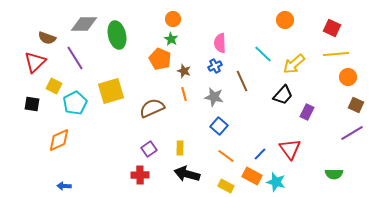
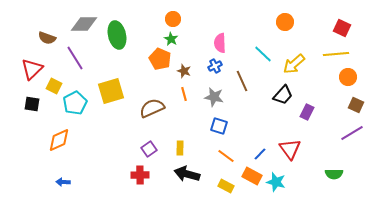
orange circle at (285, 20): moved 2 px down
red square at (332, 28): moved 10 px right
red triangle at (35, 62): moved 3 px left, 7 px down
blue square at (219, 126): rotated 24 degrees counterclockwise
blue arrow at (64, 186): moved 1 px left, 4 px up
